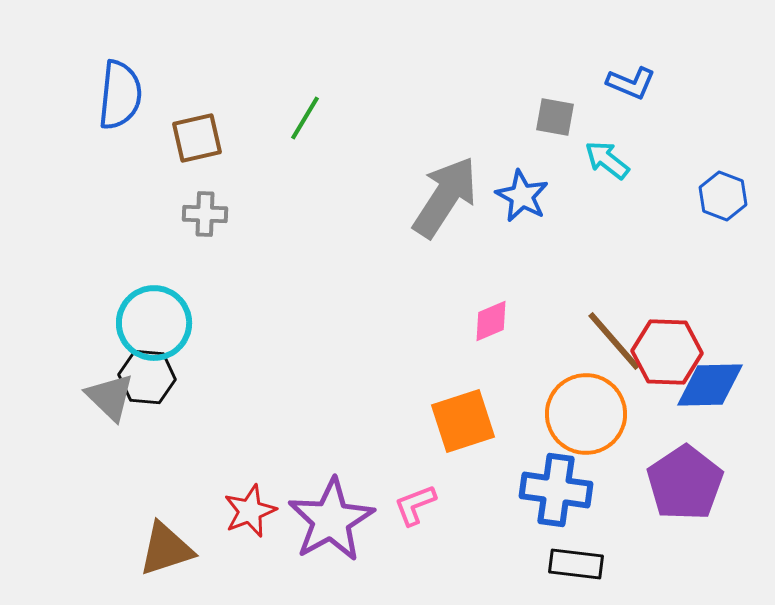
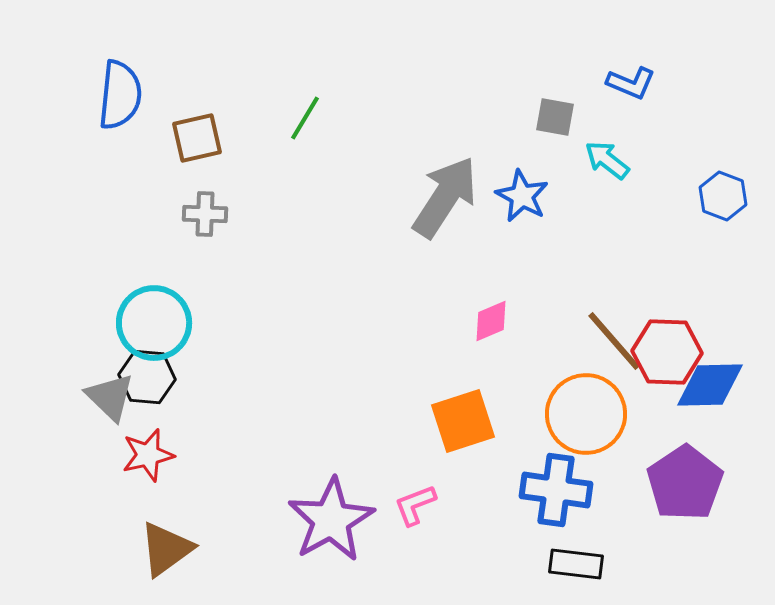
red star: moved 102 px left, 56 px up; rotated 8 degrees clockwise
brown triangle: rotated 18 degrees counterclockwise
